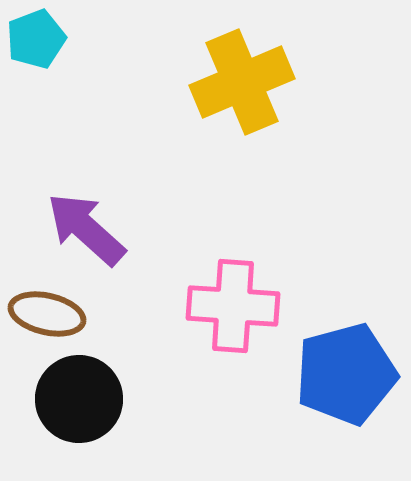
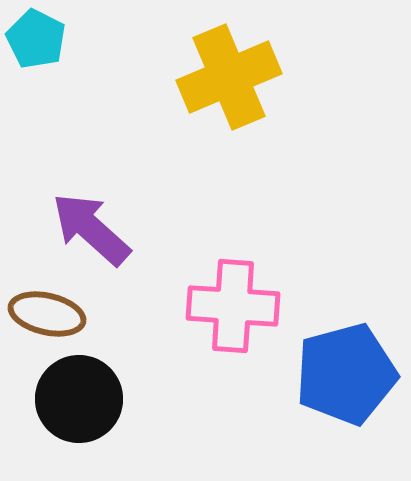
cyan pentagon: rotated 24 degrees counterclockwise
yellow cross: moved 13 px left, 5 px up
purple arrow: moved 5 px right
